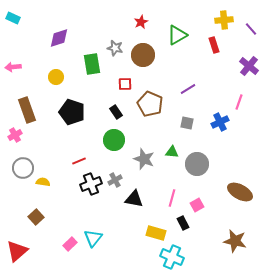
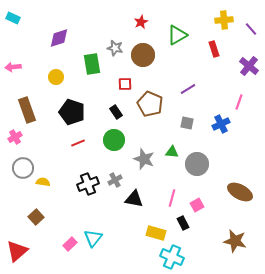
red rectangle at (214, 45): moved 4 px down
blue cross at (220, 122): moved 1 px right, 2 px down
pink cross at (15, 135): moved 2 px down
red line at (79, 161): moved 1 px left, 18 px up
black cross at (91, 184): moved 3 px left
